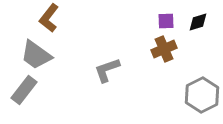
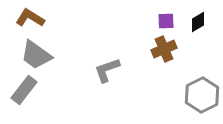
brown L-shape: moved 19 px left; rotated 84 degrees clockwise
black diamond: rotated 15 degrees counterclockwise
